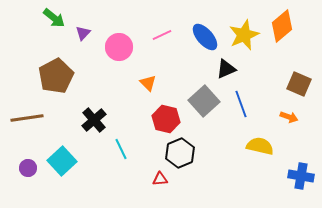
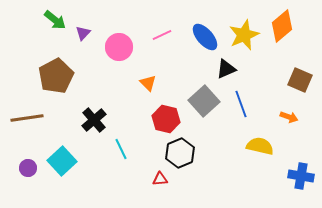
green arrow: moved 1 px right, 2 px down
brown square: moved 1 px right, 4 px up
